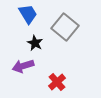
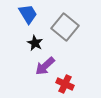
purple arrow: moved 22 px right; rotated 25 degrees counterclockwise
red cross: moved 8 px right, 2 px down; rotated 24 degrees counterclockwise
